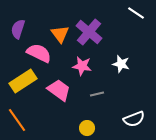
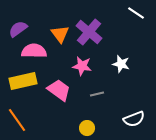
purple semicircle: rotated 36 degrees clockwise
pink semicircle: moved 5 px left, 2 px up; rotated 25 degrees counterclockwise
yellow rectangle: rotated 20 degrees clockwise
